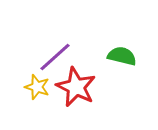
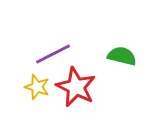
purple line: moved 2 px left, 3 px up; rotated 15 degrees clockwise
